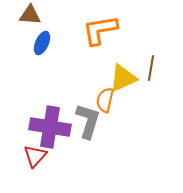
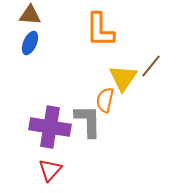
orange L-shape: rotated 81 degrees counterclockwise
blue ellipse: moved 12 px left
brown line: moved 2 px up; rotated 30 degrees clockwise
yellow triangle: rotated 32 degrees counterclockwise
gray L-shape: rotated 18 degrees counterclockwise
red triangle: moved 15 px right, 14 px down
